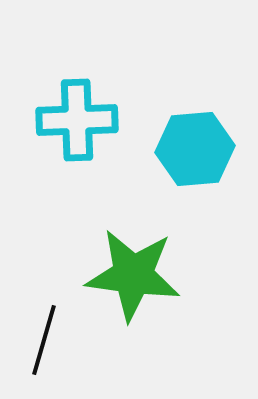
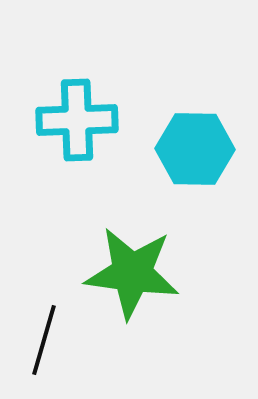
cyan hexagon: rotated 6 degrees clockwise
green star: moved 1 px left, 2 px up
